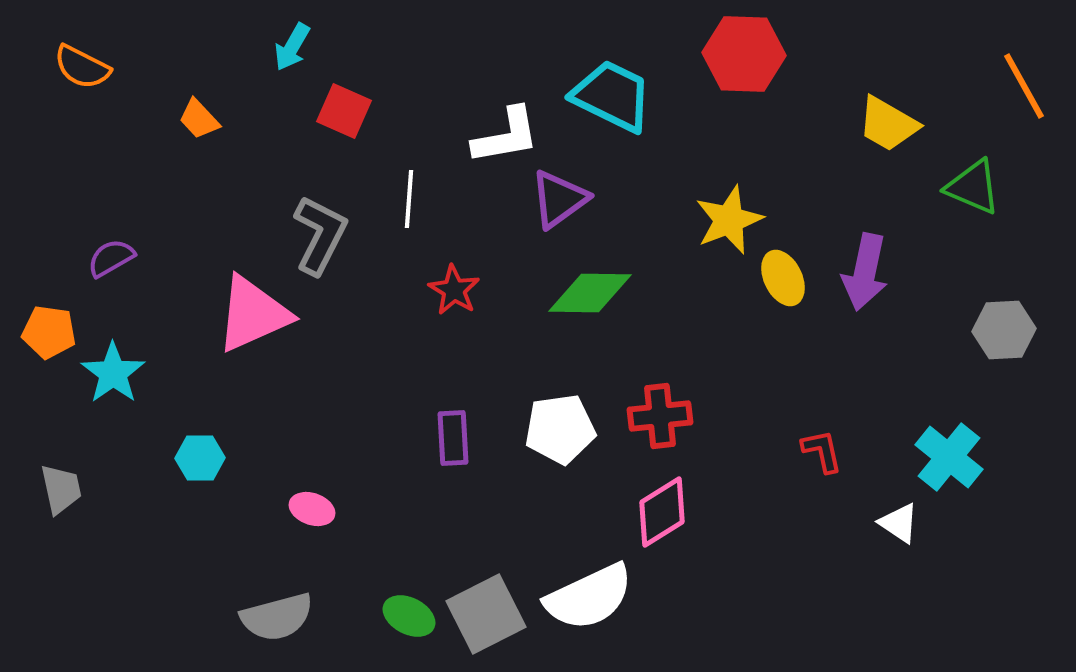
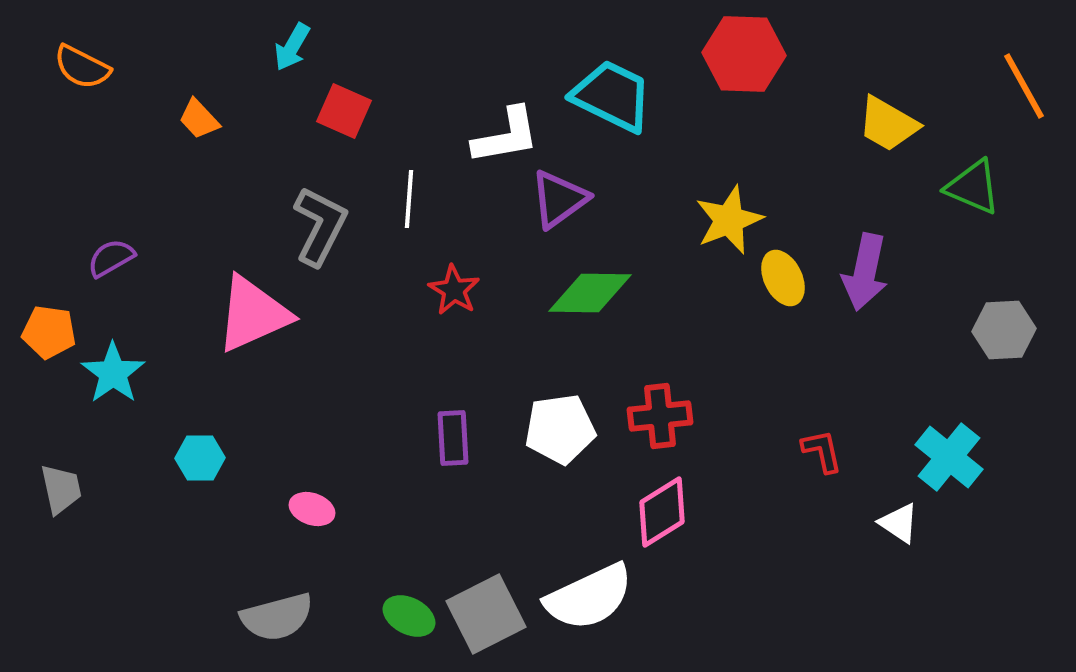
gray L-shape: moved 9 px up
